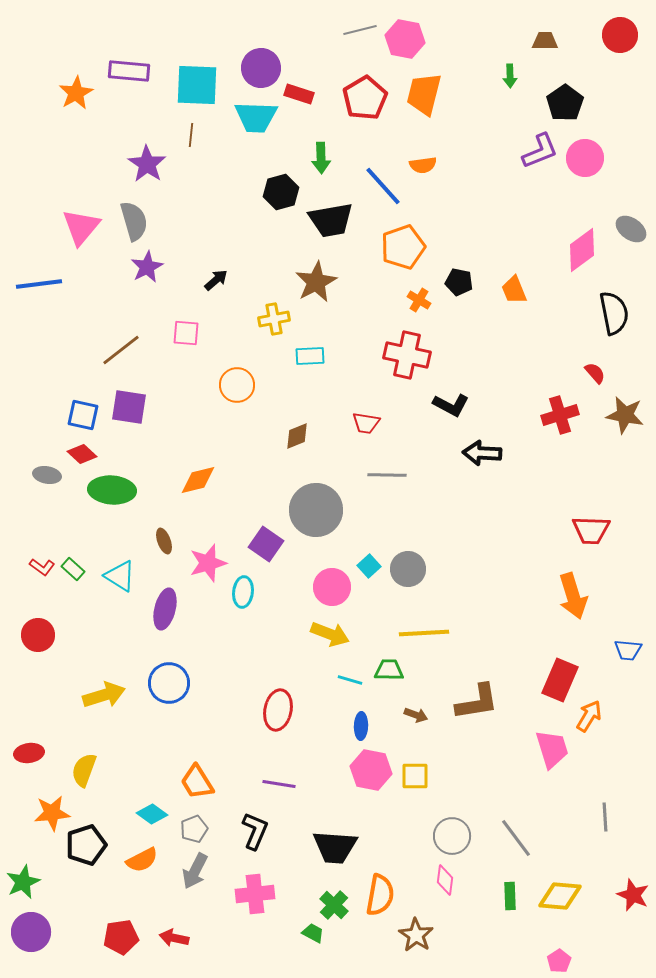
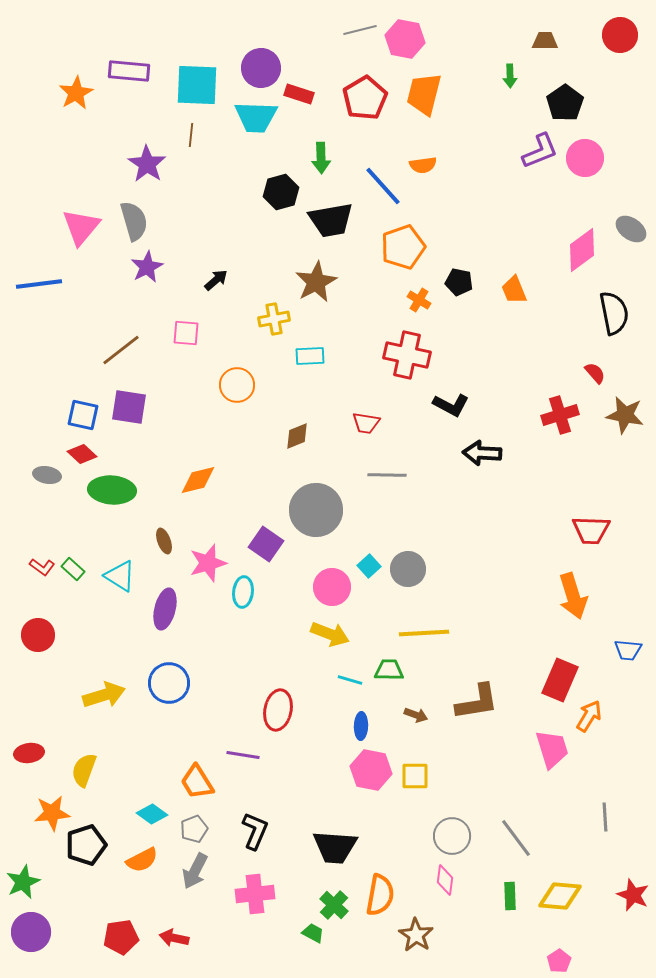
purple line at (279, 784): moved 36 px left, 29 px up
